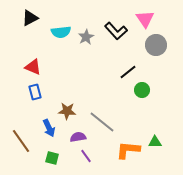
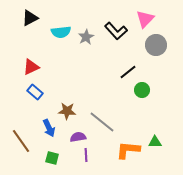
pink triangle: rotated 18 degrees clockwise
red triangle: moved 2 px left; rotated 48 degrees counterclockwise
blue rectangle: rotated 35 degrees counterclockwise
purple line: moved 1 px up; rotated 32 degrees clockwise
